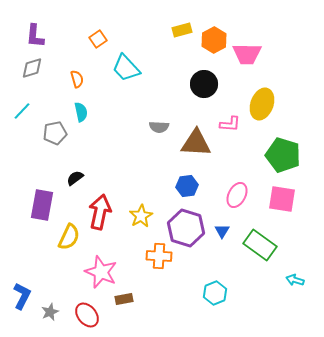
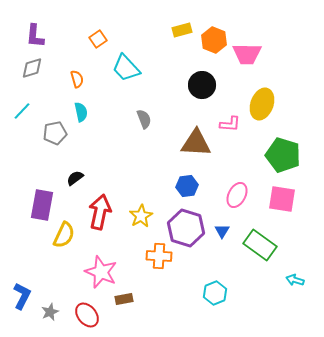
orange hexagon: rotated 10 degrees counterclockwise
black circle: moved 2 px left, 1 px down
gray semicircle: moved 15 px left, 8 px up; rotated 114 degrees counterclockwise
yellow semicircle: moved 5 px left, 2 px up
